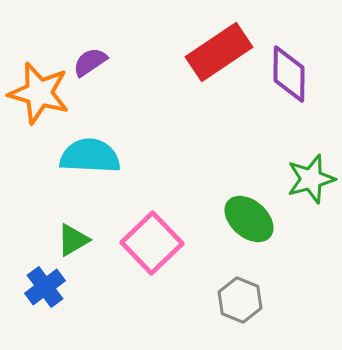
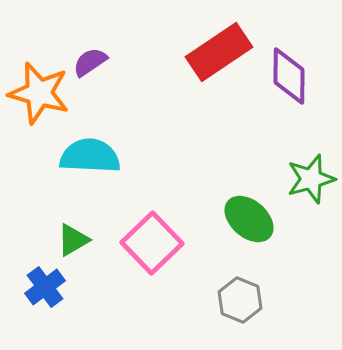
purple diamond: moved 2 px down
